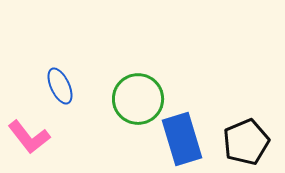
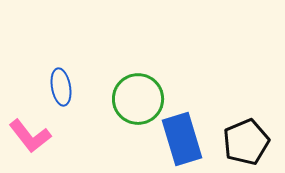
blue ellipse: moved 1 px right, 1 px down; rotated 15 degrees clockwise
pink L-shape: moved 1 px right, 1 px up
